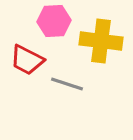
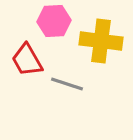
red trapezoid: rotated 33 degrees clockwise
